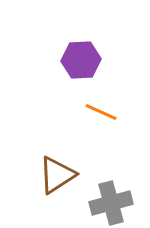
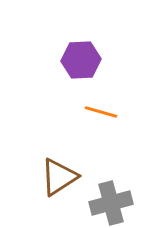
orange line: rotated 8 degrees counterclockwise
brown triangle: moved 2 px right, 2 px down
